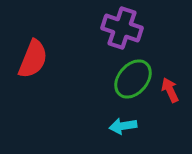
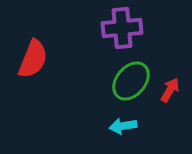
purple cross: rotated 24 degrees counterclockwise
green ellipse: moved 2 px left, 2 px down
red arrow: rotated 55 degrees clockwise
